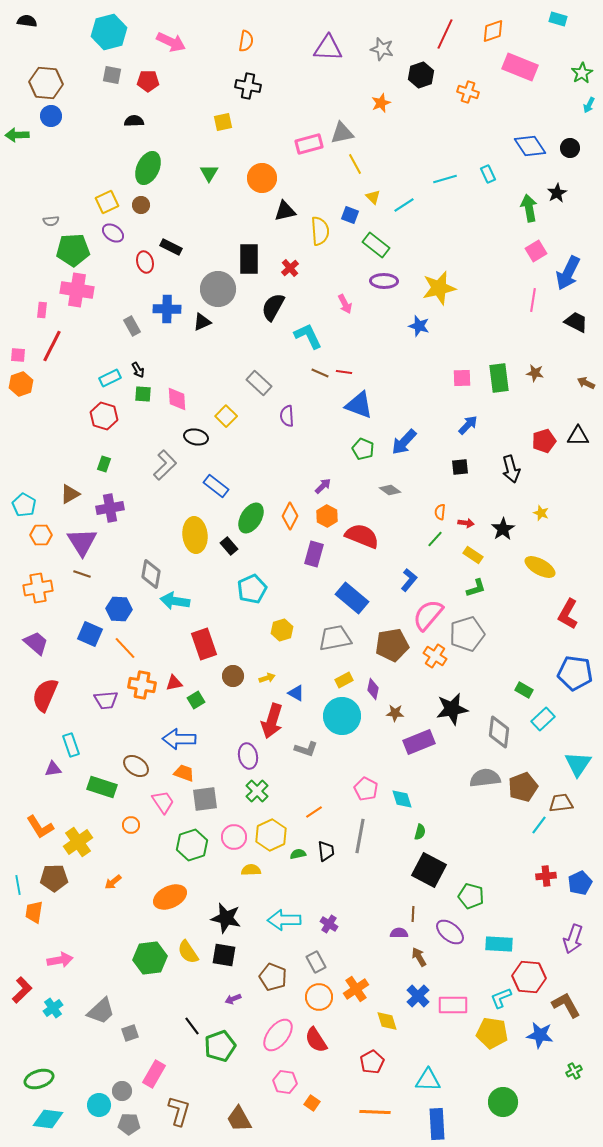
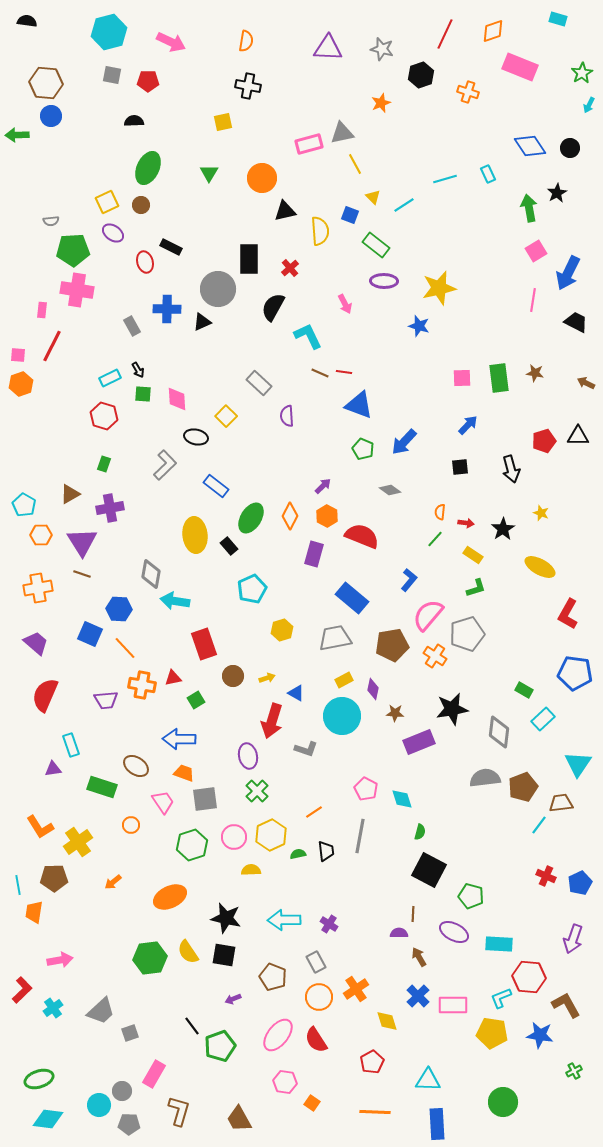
red triangle at (174, 683): moved 1 px left, 5 px up
red cross at (546, 876): rotated 30 degrees clockwise
purple ellipse at (450, 932): moved 4 px right; rotated 12 degrees counterclockwise
